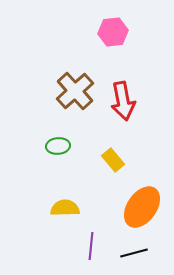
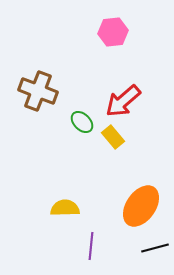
brown cross: moved 37 px left; rotated 27 degrees counterclockwise
red arrow: rotated 60 degrees clockwise
green ellipse: moved 24 px right, 24 px up; rotated 50 degrees clockwise
yellow rectangle: moved 23 px up
orange ellipse: moved 1 px left, 1 px up
black line: moved 21 px right, 5 px up
